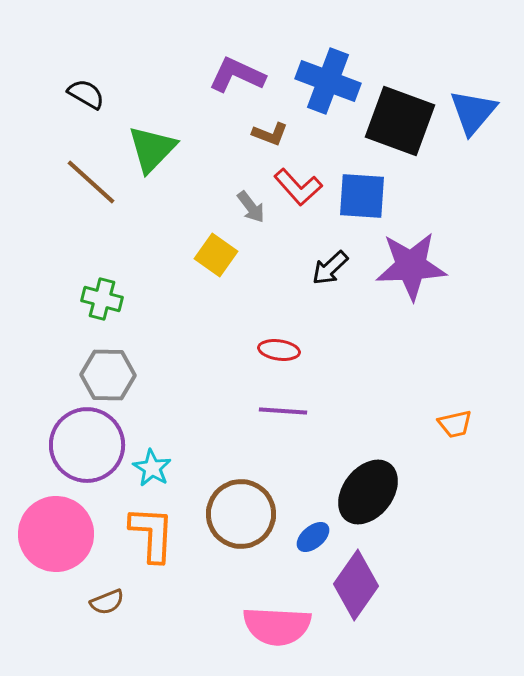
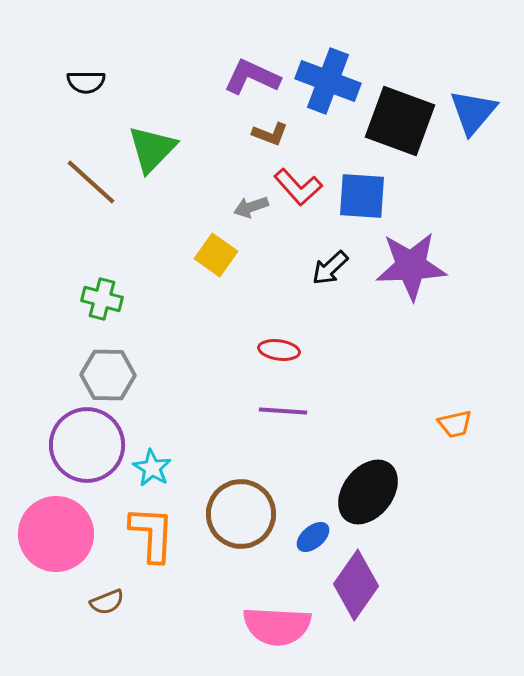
purple L-shape: moved 15 px right, 2 px down
black semicircle: moved 12 px up; rotated 150 degrees clockwise
gray arrow: rotated 108 degrees clockwise
